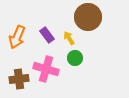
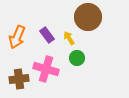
green circle: moved 2 px right
